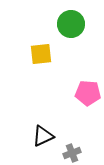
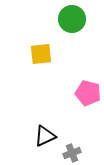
green circle: moved 1 px right, 5 px up
pink pentagon: rotated 10 degrees clockwise
black triangle: moved 2 px right
